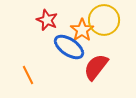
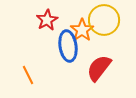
red star: rotated 20 degrees clockwise
blue ellipse: moved 1 px left, 1 px up; rotated 48 degrees clockwise
red semicircle: moved 3 px right, 1 px down
